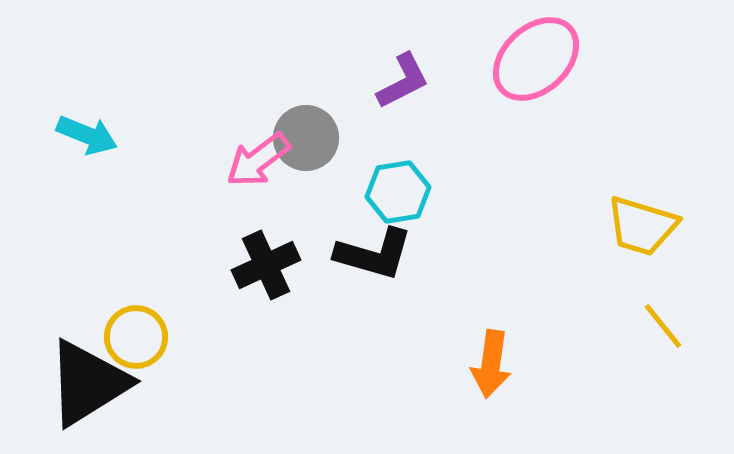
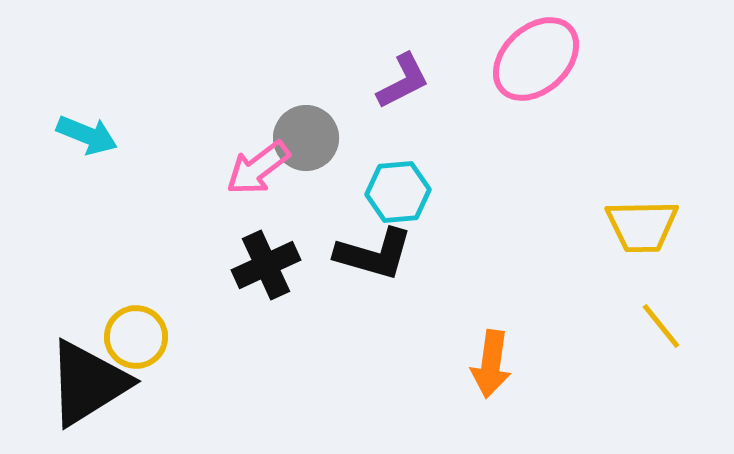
pink arrow: moved 8 px down
cyan hexagon: rotated 4 degrees clockwise
yellow trapezoid: rotated 18 degrees counterclockwise
yellow line: moved 2 px left
